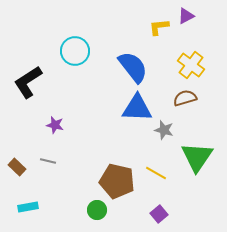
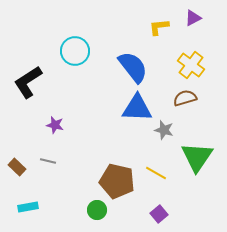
purple triangle: moved 7 px right, 2 px down
